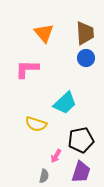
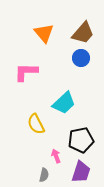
brown trapezoid: moved 2 px left; rotated 45 degrees clockwise
blue circle: moved 5 px left
pink L-shape: moved 1 px left, 3 px down
cyan trapezoid: moved 1 px left
yellow semicircle: rotated 45 degrees clockwise
pink arrow: rotated 128 degrees clockwise
gray semicircle: moved 1 px up
